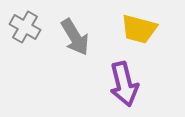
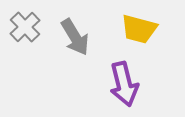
gray cross: rotated 16 degrees clockwise
